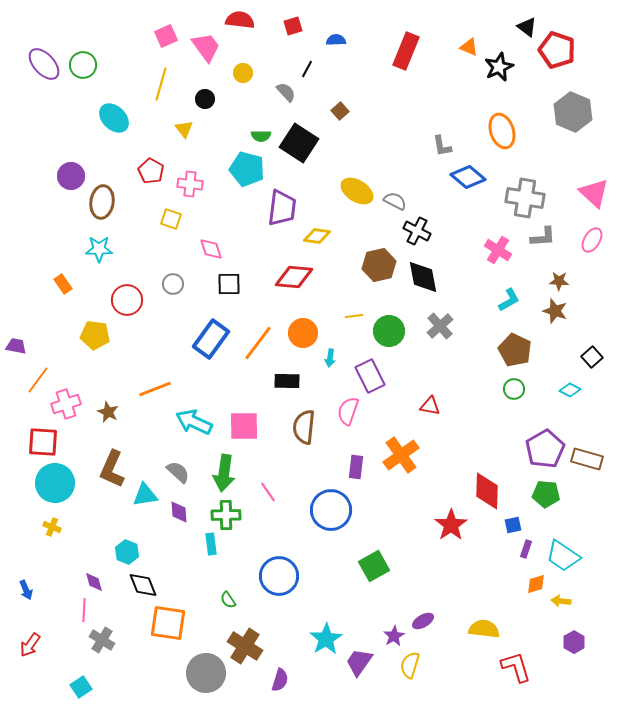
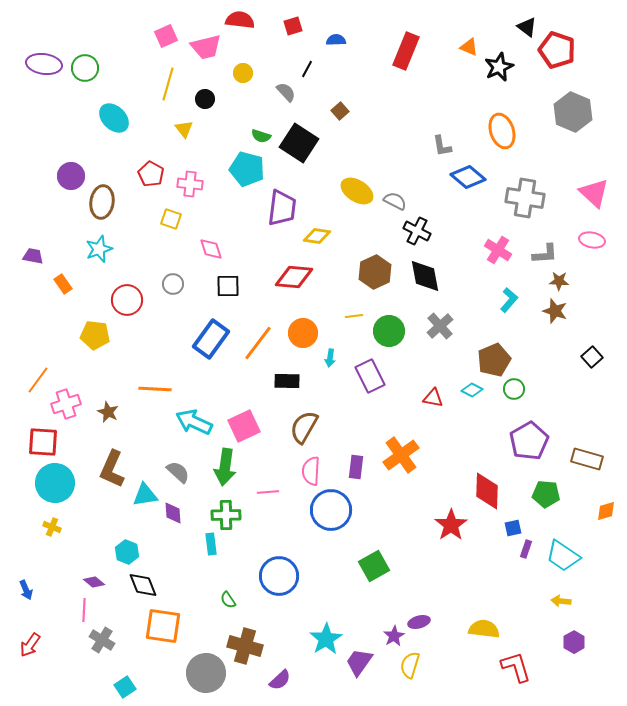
pink trapezoid at (206, 47): rotated 112 degrees clockwise
purple ellipse at (44, 64): rotated 40 degrees counterclockwise
green circle at (83, 65): moved 2 px right, 3 px down
yellow line at (161, 84): moved 7 px right
green semicircle at (261, 136): rotated 18 degrees clockwise
red pentagon at (151, 171): moved 3 px down
gray L-shape at (543, 237): moved 2 px right, 17 px down
pink ellipse at (592, 240): rotated 70 degrees clockwise
cyan star at (99, 249): rotated 20 degrees counterclockwise
brown hexagon at (379, 265): moved 4 px left, 7 px down; rotated 12 degrees counterclockwise
black diamond at (423, 277): moved 2 px right, 1 px up
black square at (229, 284): moved 1 px left, 2 px down
cyan L-shape at (509, 300): rotated 20 degrees counterclockwise
purple trapezoid at (16, 346): moved 17 px right, 90 px up
brown pentagon at (515, 350): moved 21 px left, 10 px down; rotated 24 degrees clockwise
orange line at (155, 389): rotated 24 degrees clockwise
cyan diamond at (570, 390): moved 98 px left
red triangle at (430, 406): moved 3 px right, 8 px up
pink semicircle at (348, 411): moved 37 px left, 60 px down; rotated 16 degrees counterclockwise
pink square at (244, 426): rotated 24 degrees counterclockwise
brown semicircle at (304, 427): rotated 24 degrees clockwise
purple pentagon at (545, 449): moved 16 px left, 8 px up
green arrow at (224, 473): moved 1 px right, 6 px up
pink line at (268, 492): rotated 60 degrees counterclockwise
purple diamond at (179, 512): moved 6 px left, 1 px down
blue square at (513, 525): moved 3 px down
purple diamond at (94, 582): rotated 35 degrees counterclockwise
orange diamond at (536, 584): moved 70 px right, 73 px up
purple ellipse at (423, 621): moved 4 px left, 1 px down; rotated 15 degrees clockwise
orange square at (168, 623): moved 5 px left, 3 px down
brown cross at (245, 646): rotated 16 degrees counterclockwise
purple semicircle at (280, 680): rotated 30 degrees clockwise
cyan square at (81, 687): moved 44 px right
